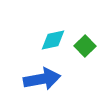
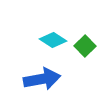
cyan diamond: rotated 44 degrees clockwise
